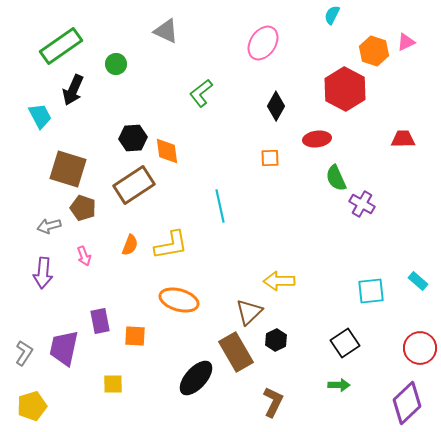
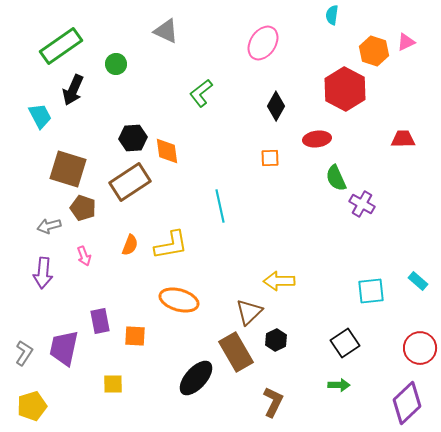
cyan semicircle at (332, 15): rotated 18 degrees counterclockwise
brown rectangle at (134, 185): moved 4 px left, 3 px up
